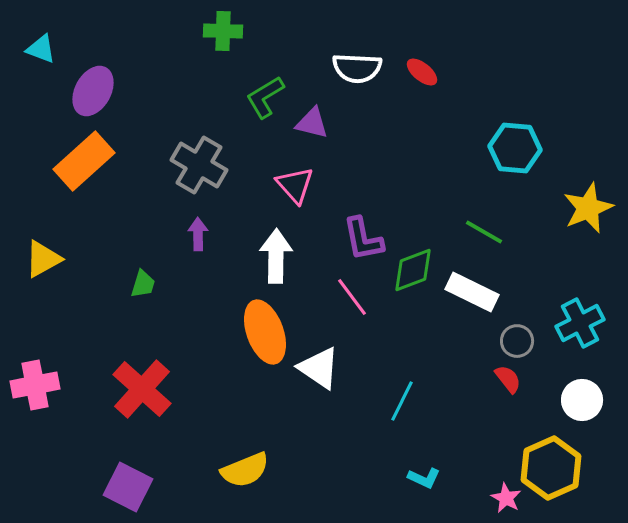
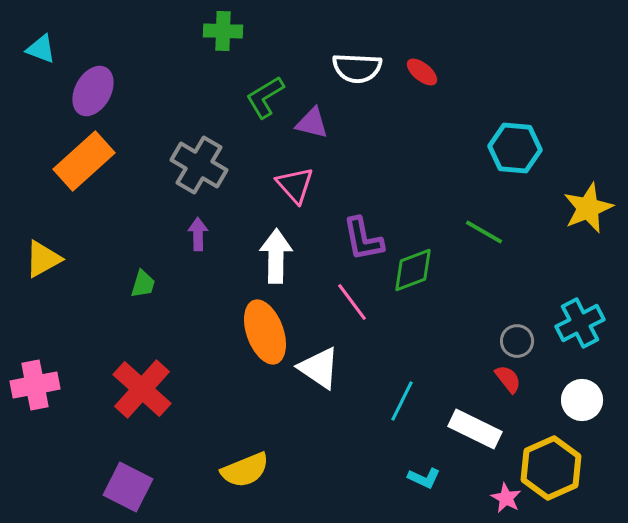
white rectangle: moved 3 px right, 137 px down
pink line: moved 5 px down
